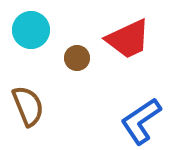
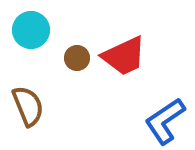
red trapezoid: moved 4 px left, 17 px down
blue L-shape: moved 24 px right
